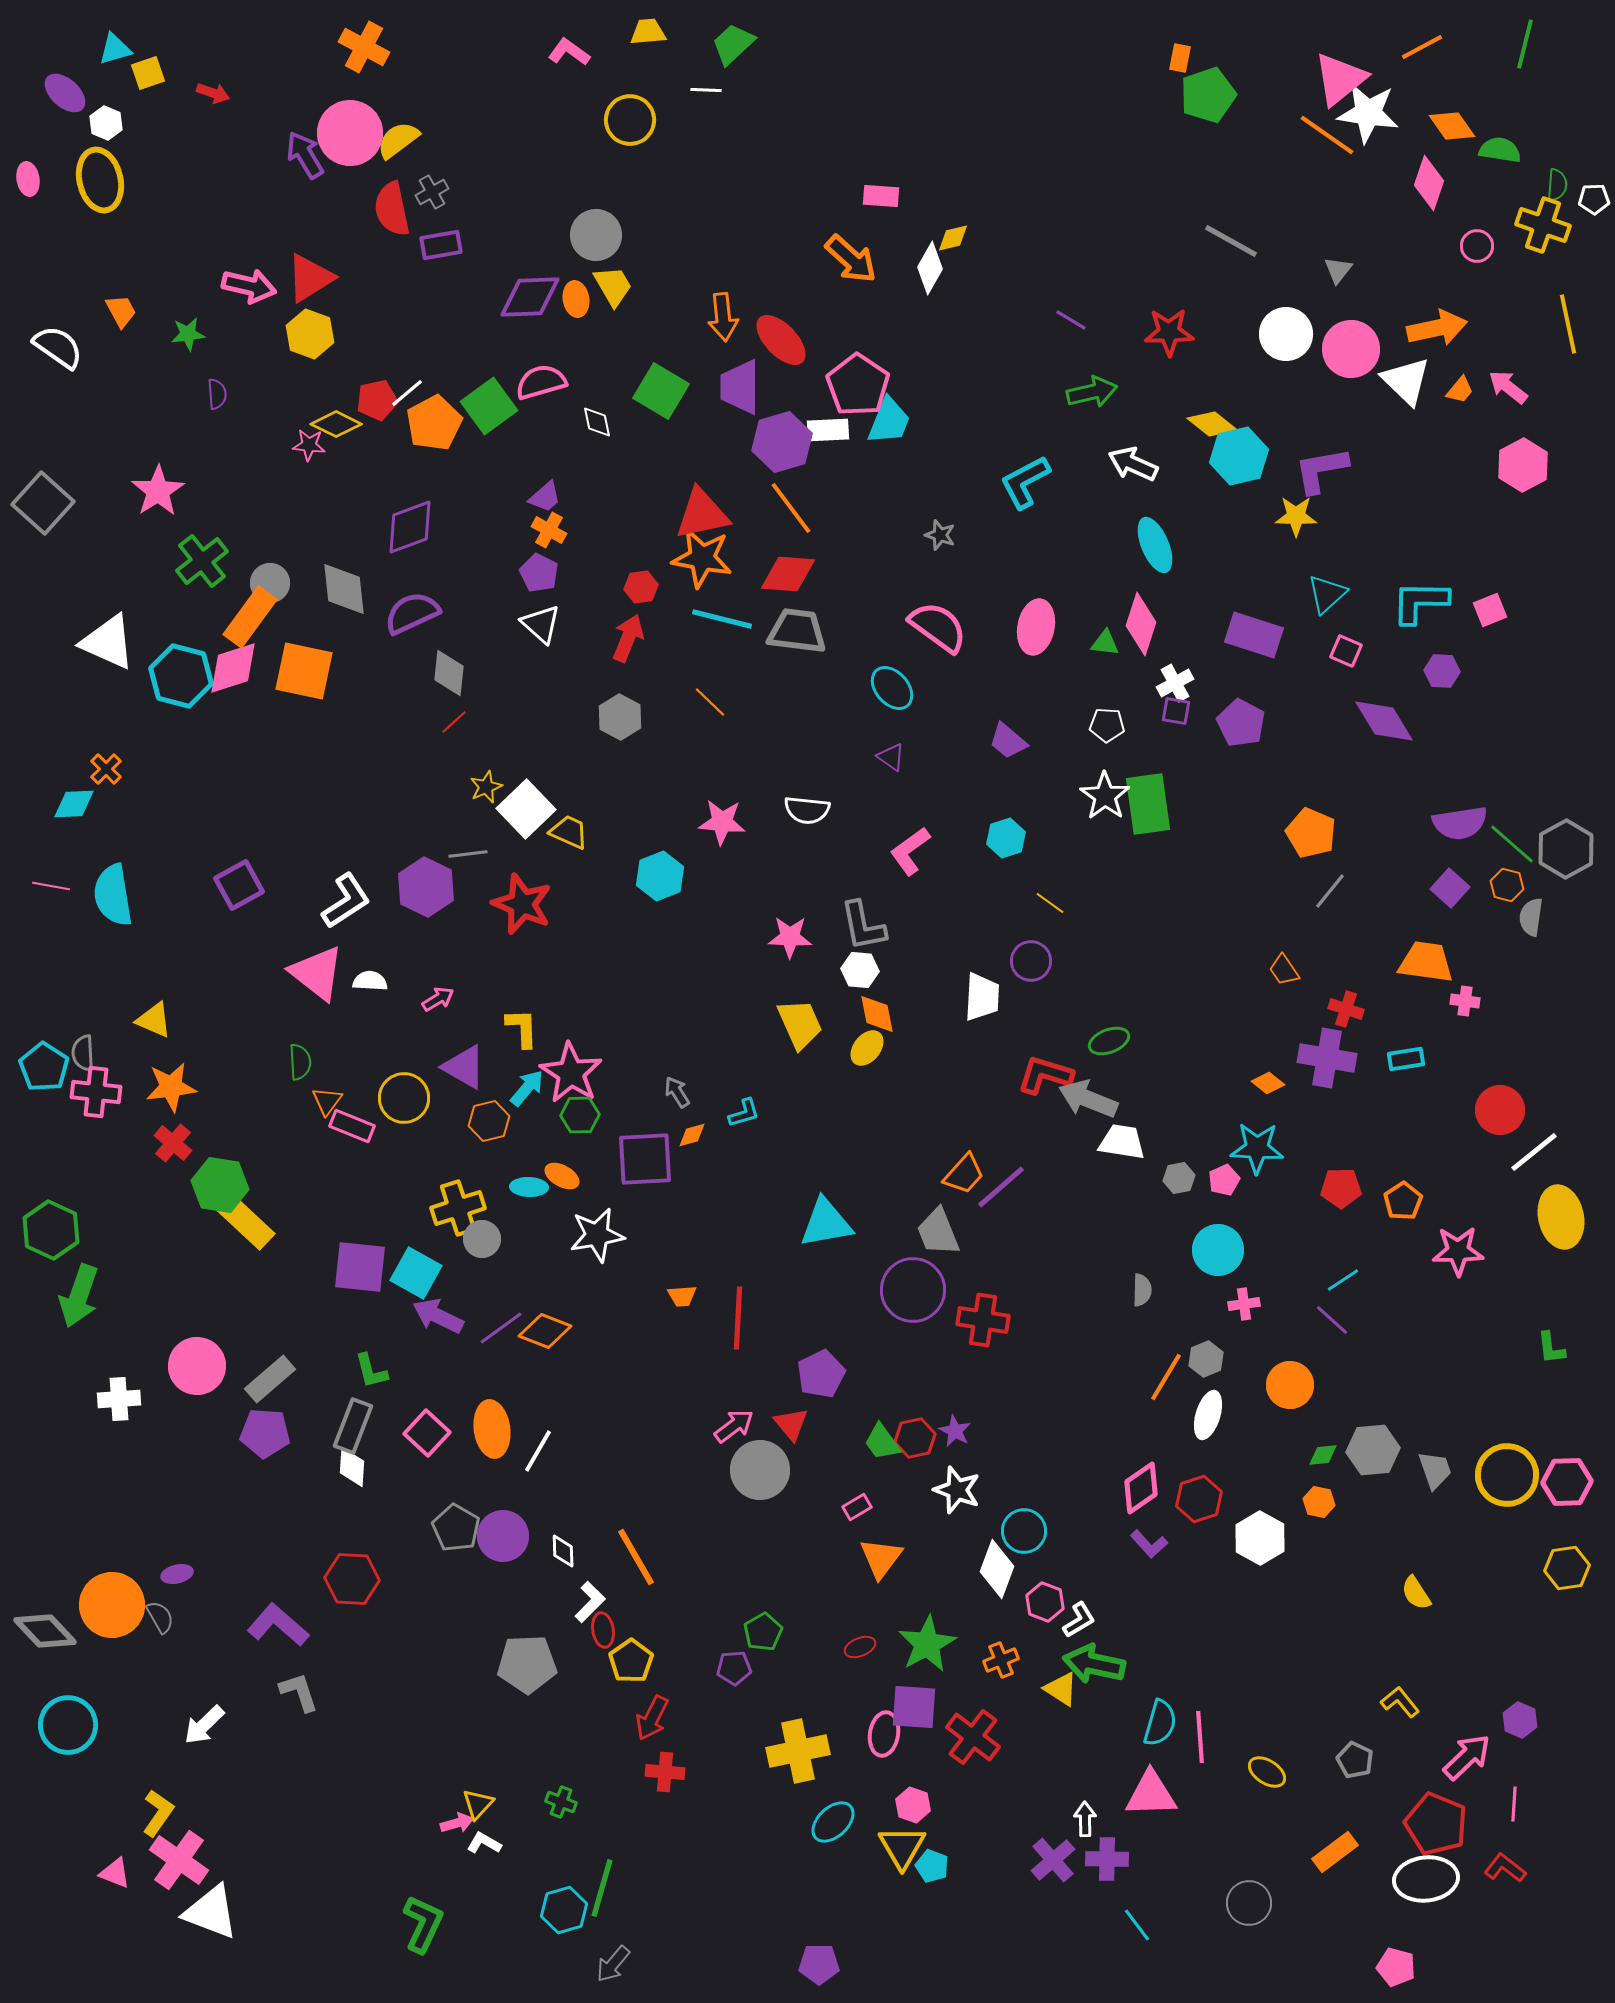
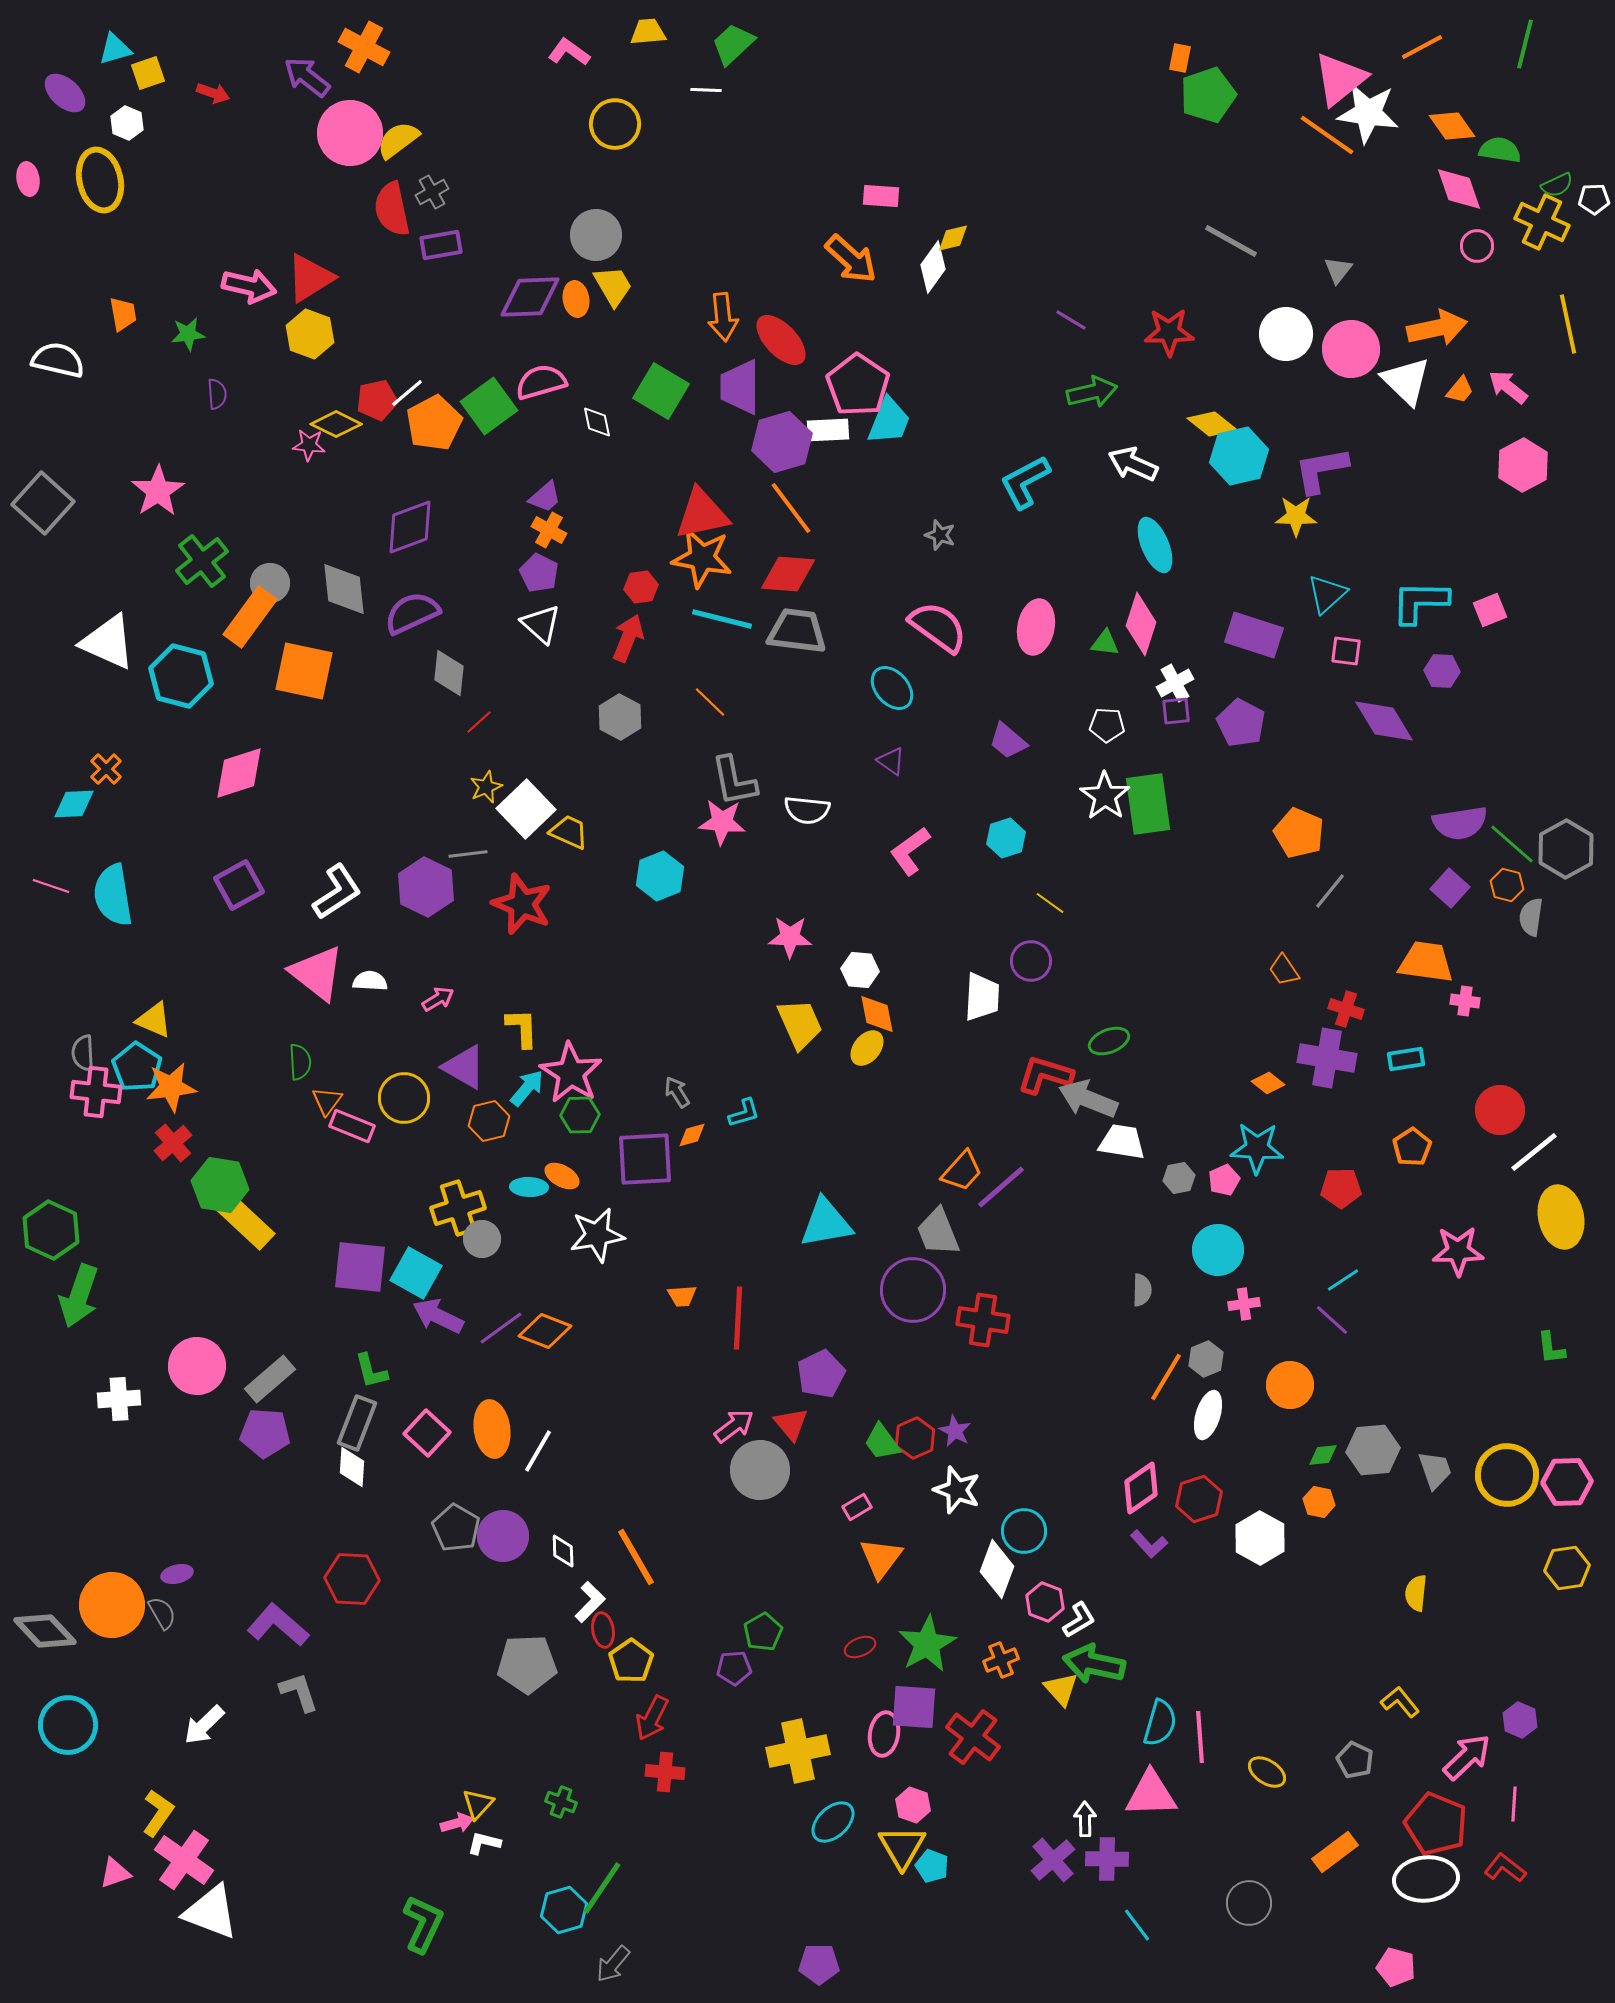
yellow circle at (630, 120): moved 15 px left, 4 px down
white hexagon at (106, 123): moved 21 px right
purple arrow at (305, 155): moved 2 px right, 78 px up; rotated 21 degrees counterclockwise
pink diamond at (1429, 183): moved 30 px right, 6 px down; rotated 38 degrees counterclockwise
green semicircle at (1557, 185): rotated 60 degrees clockwise
yellow cross at (1543, 225): moved 1 px left, 3 px up; rotated 6 degrees clockwise
white diamond at (930, 268): moved 3 px right, 1 px up; rotated 6 degrees clockwise
orange trapezoid at (121, 311): moved 2 px right, 3 px down; rotated 18 degrees clockwise
white semicircle at (58, 347): moved 13 px down; rotated 22 degrees counterclockwise
pink square at (1346, 651): rotated 16 degrees counterclockwise
pink diamond at (233, 668): moved 6 px right, 105 px down
purple square at (1176, 711): rotated 16 degrees counterclockwise
red line at (454, 722): moved 25 px right
purple triangle at (891, 757): moved 4 px down
orange pentagon at (1311, 833): moved 12 px left
pink line at (51, 886): rotated 9 degrees clockwise
white L-shape at (346, 901): moved 9 px left, 9 px up
gray L-shape at (863, 926): moved 129 px left, 145 px up
cyan pentagon at (44, 1067): moved 93 px right
red cross at (173, 1143): rotated 9 degrees clockwise
orange trapezoid at (964, 1174): moved 2 px left, 3 px up
orange pentagon at (1403, 1201): moved 9 px right, 54 px up
gray rectangle at (353, 1426): moved 4 px right, 3 px up
red hexagon at (915, 1438): rotated 12 degrees counterclockwise
yellow semicircle at (1416, 1593): rotated 39 degrees clockwise
gray semicircle at (160, 1617): moved 2 px right, 4 px up
yellow triangle at (1061, 1689): rotated 15 degrees clockwise
white L-shape at (484, 1843): rotated 16 degrees counterclockwise
pink cross at (179, 1860): moved 5 px right
pink triangle at (115, 1873): rotated 40 degrees counterclockwise
green line at (602, 1888): rotated 18 degrees clockwise
